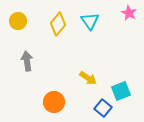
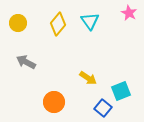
yellow circle: moved 2 px down
gray arrow: moved 1 px left, 1 px down; rotated 54 degrees counterclockwise
